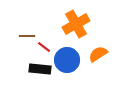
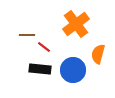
orange cross: rotated 8 degrees counterclockwise
brown line: moved 1 px up
orange semicircle: rotated 42 degrees counterclockwise
blue circle: moved 6 px right, 10 px down
